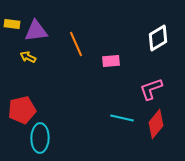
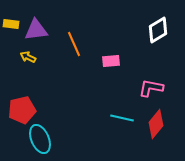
yellow rectangle: moved 1 px left
purple triangle: moved 1 px up
white diamond: moved 8 px up
orange line: moved 2 px left
pink L-shape: moved 1 px up; rotated 30 degrees clockwise
cyan ellipse: moved 1 px down; rotated 24 degrees counterclockwise
